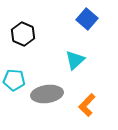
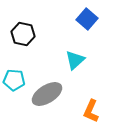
black hexagon: rotated 10 degrees counterclockwise
gray ellipse: rotated 24 degrees counterclockwise
orange L-shape: moved 4 px right, 6 px down; rotated 20 degrees counterclockwise
